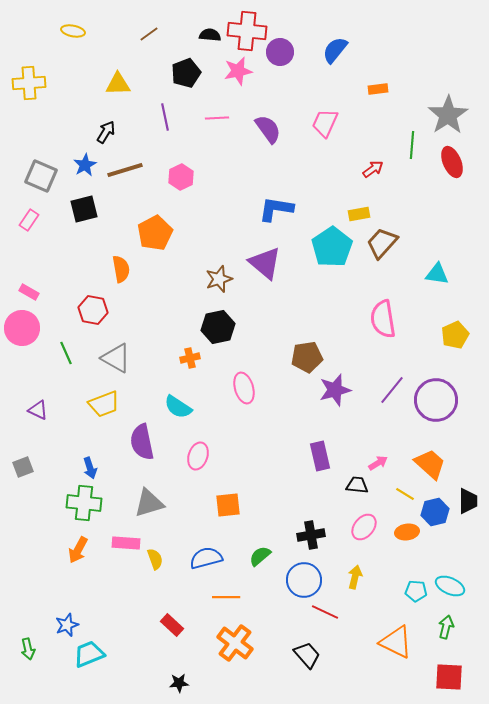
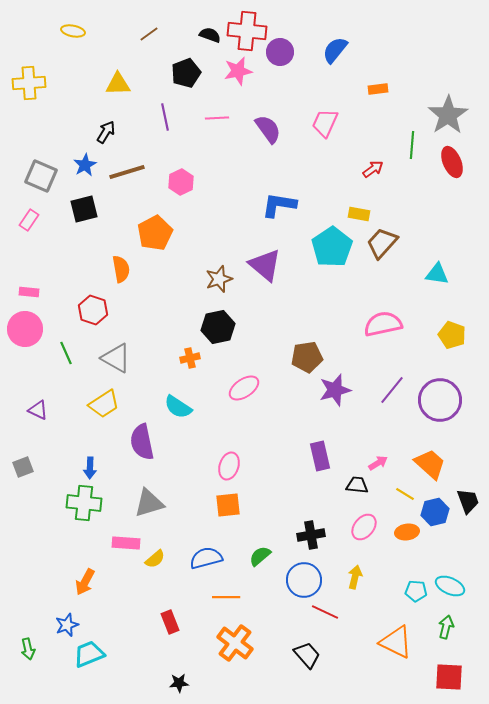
black semicircle at (210, 35): rotated 15 degrees clockwise
brown line at (125, 170): moved 2 px right, 2 px down
pink hexagon at (181, 177): moved 5 px down
blue L-shape at (276, 209): moved 3 px right, 4 px up
yellow rectangle at (359, 214): rotated 20 degrees clockwise
purple triangle at (265, 263): moved 2 px down
pink rectangle at (29, 292): rotated 24 degrees counterclockwise
red hexagon at (93, 310): rotated 8 degrees clockwise
pink semicircle at (383, 319): moved 5 px down; rotated 87 degrees clockwise
pink circle at (22, 328): moved 3 px right, 1 px down
yellow pentagon at (455, 335): moved 3 px left; rotated 28 degrees counterclockwise
pink ellipse at (244, 388): rotated 72 degrees clockwise
purple circle at (436, 400): moved 4 px right
yellow trapezoid at (104, 404): rotated 12 degrees counterclockwise
pink ellipse at (198, 456): moved 31 px right, 10 px down
blue arrow at (90, 468): rotated 20 degrees clockwise
black trapezoid at (468, 501): rotated 20 degrees counterclockwise
orange arrow at (78, 550): moved 7 px right, 32 px down
yellow semicircle at (155, 559): rotated 70 degrees clockwise
red rectangle at (172, 625): moved 2 px left, 3 px up; rotated 25 degrees clockwise
